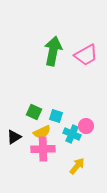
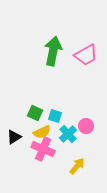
green square: moved 1 px right, 1 px down
cyan square: moved 1 px left
cyan cross: moved 4 px left; rotated 24 degrees clockwise
pink cross: rotated 25 degrees clockwise
